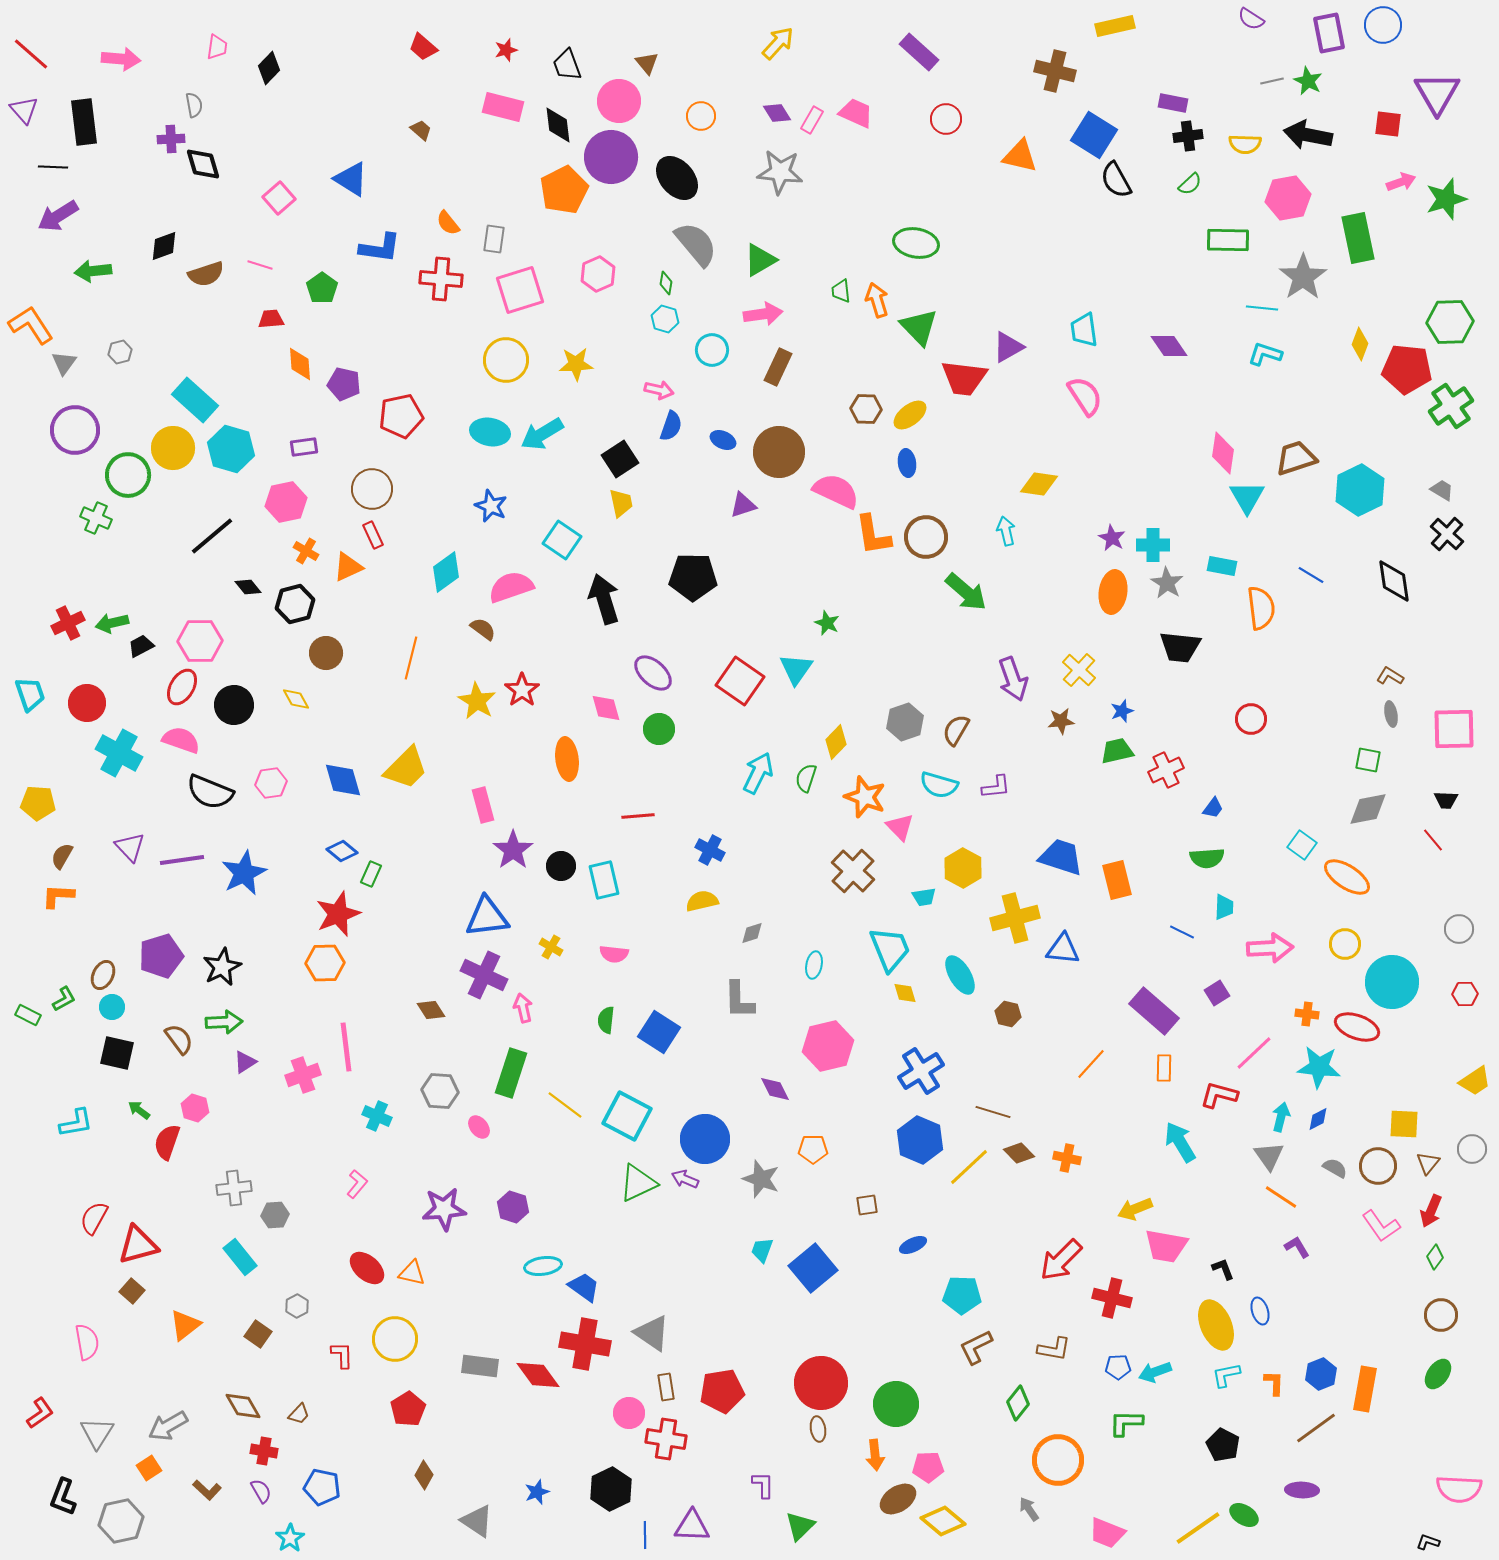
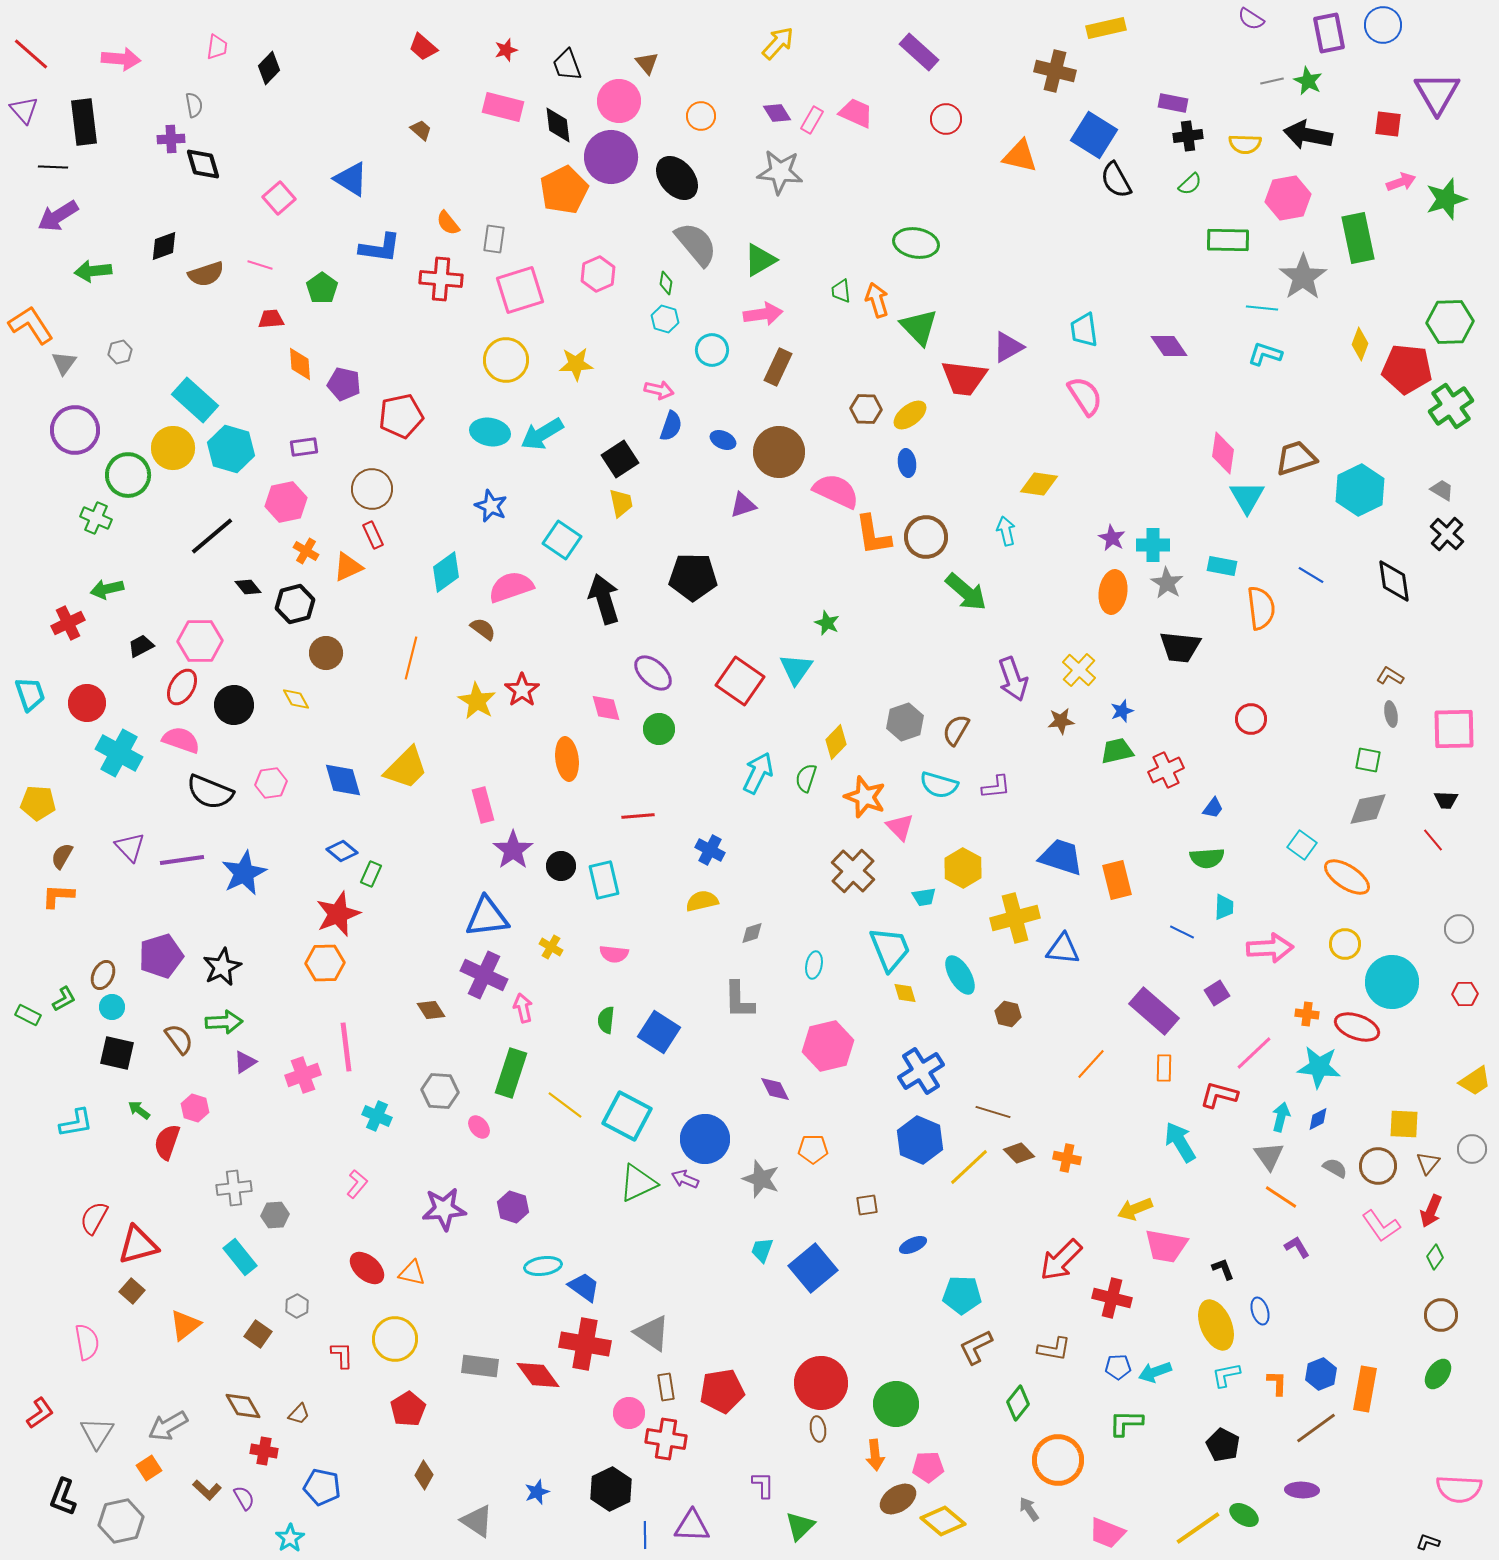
yellow rectangle at (1115, 26): moved 9 px left, 2 px down
green arrow at (112, 623): moved 5 px left, 34 px up
orange L-shape at (1274, 1383): moved 3 px right
purple semicircle at (261, 1491): moved 17 px left, 7 px down
